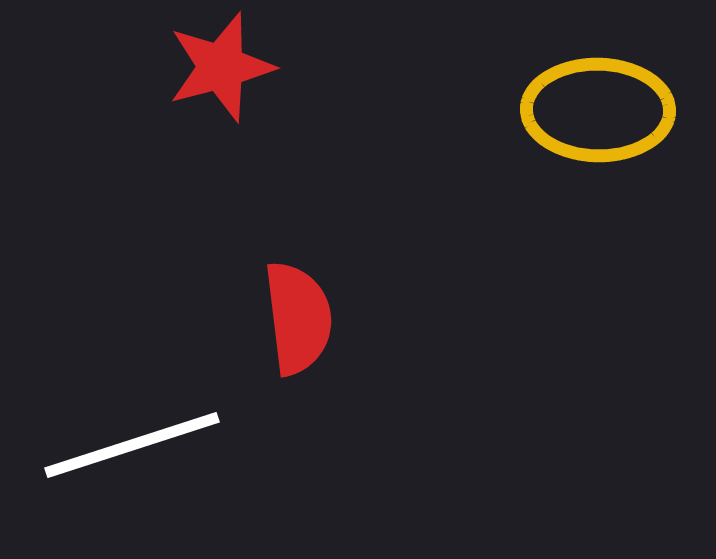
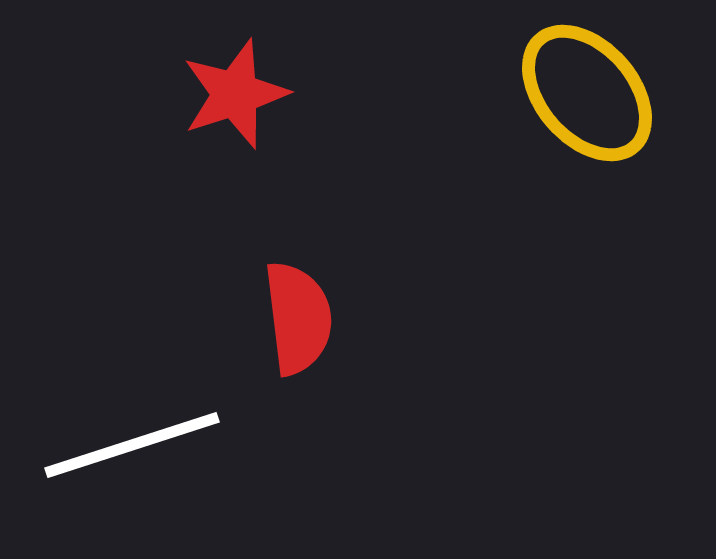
red star: moved 14 px right, 27 px down; rotated 3 degrees counterclockwise
yellow ellipse: moved 11 px left, 17 px up; rotated 48 degrees clockwise
